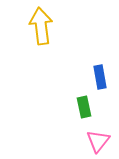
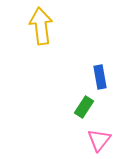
green rectangle: rotated 45 degrees clockwise
pink triangle: moved 1 px right, 1 px up
